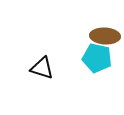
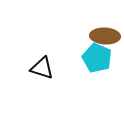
cyan pentagon: rotated 12 degrees clockwise
